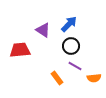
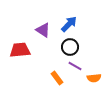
black circle: moved 1 px left, 1 px down
